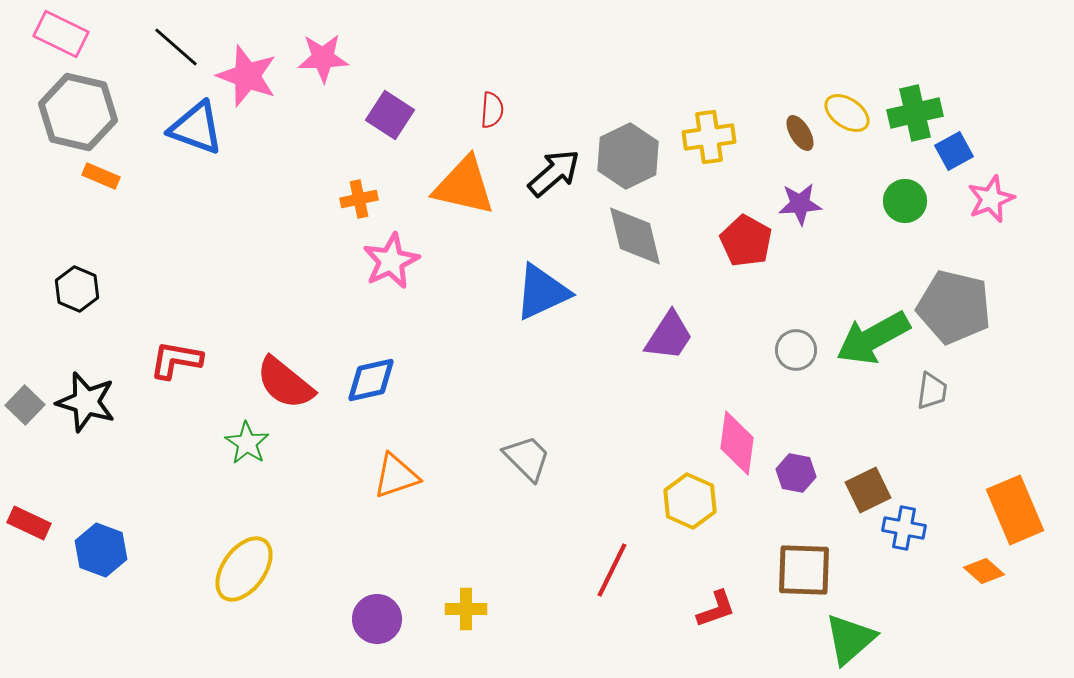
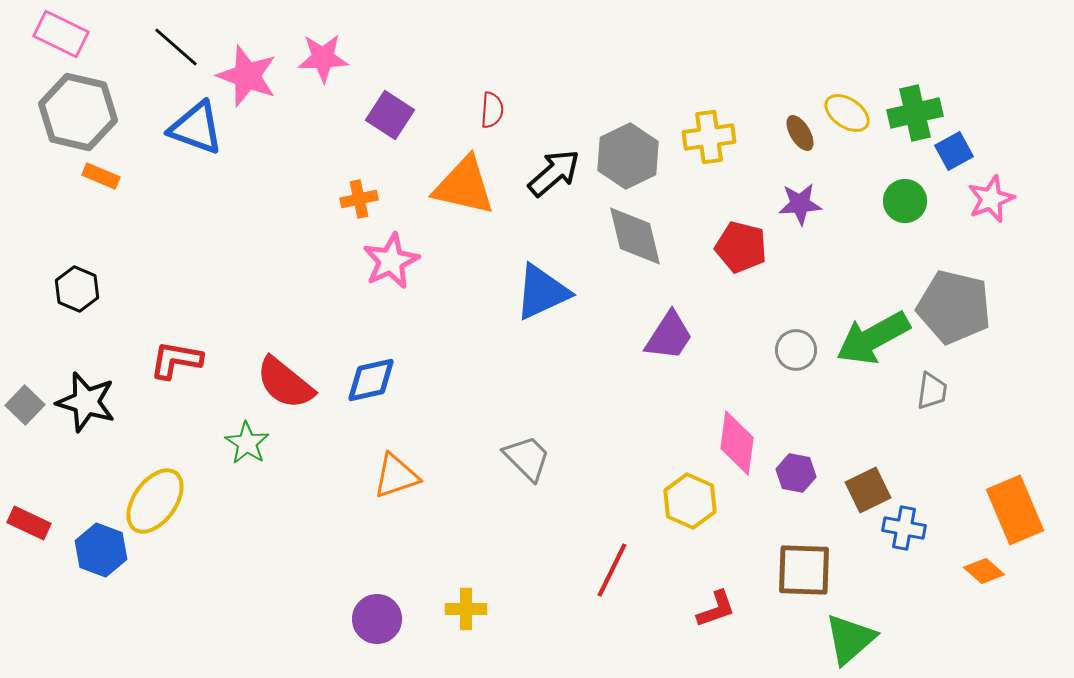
red pentagon at (746, 241): moved 5 px left, 6 px down; rotated 15 degrees counterclockwise
yellow ellipse at (244, 569): moved 89 px left, 68 px up
